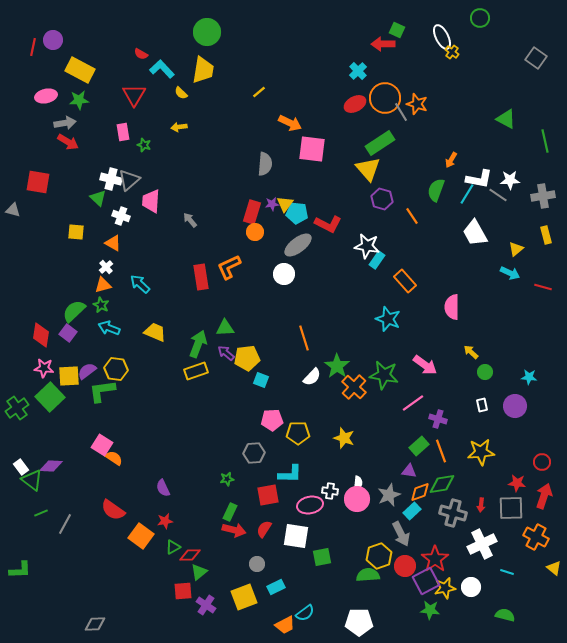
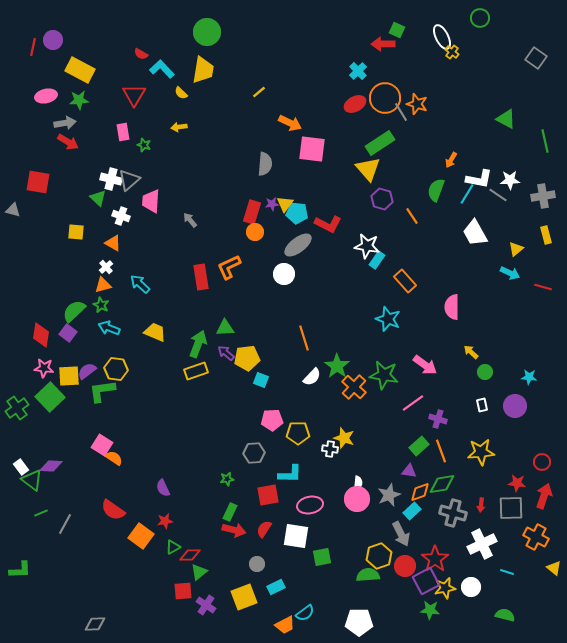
white cross at (330, 491): moved 42 px up
